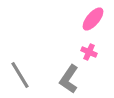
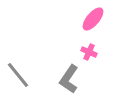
gray line: moved 2 px left; rotated 8 degrees counterclockwise
